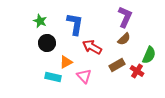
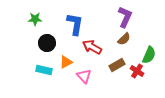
green star: moved 5 px left, 2 px up; rotated 24 degrees counterclockwise
cyan rectangle: moved 9 px left, 7 px up
